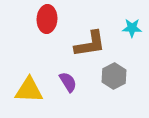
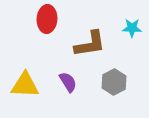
gray hexagon: moved 6 px down
yellow triangle: moved 4 px left, 5 px up
